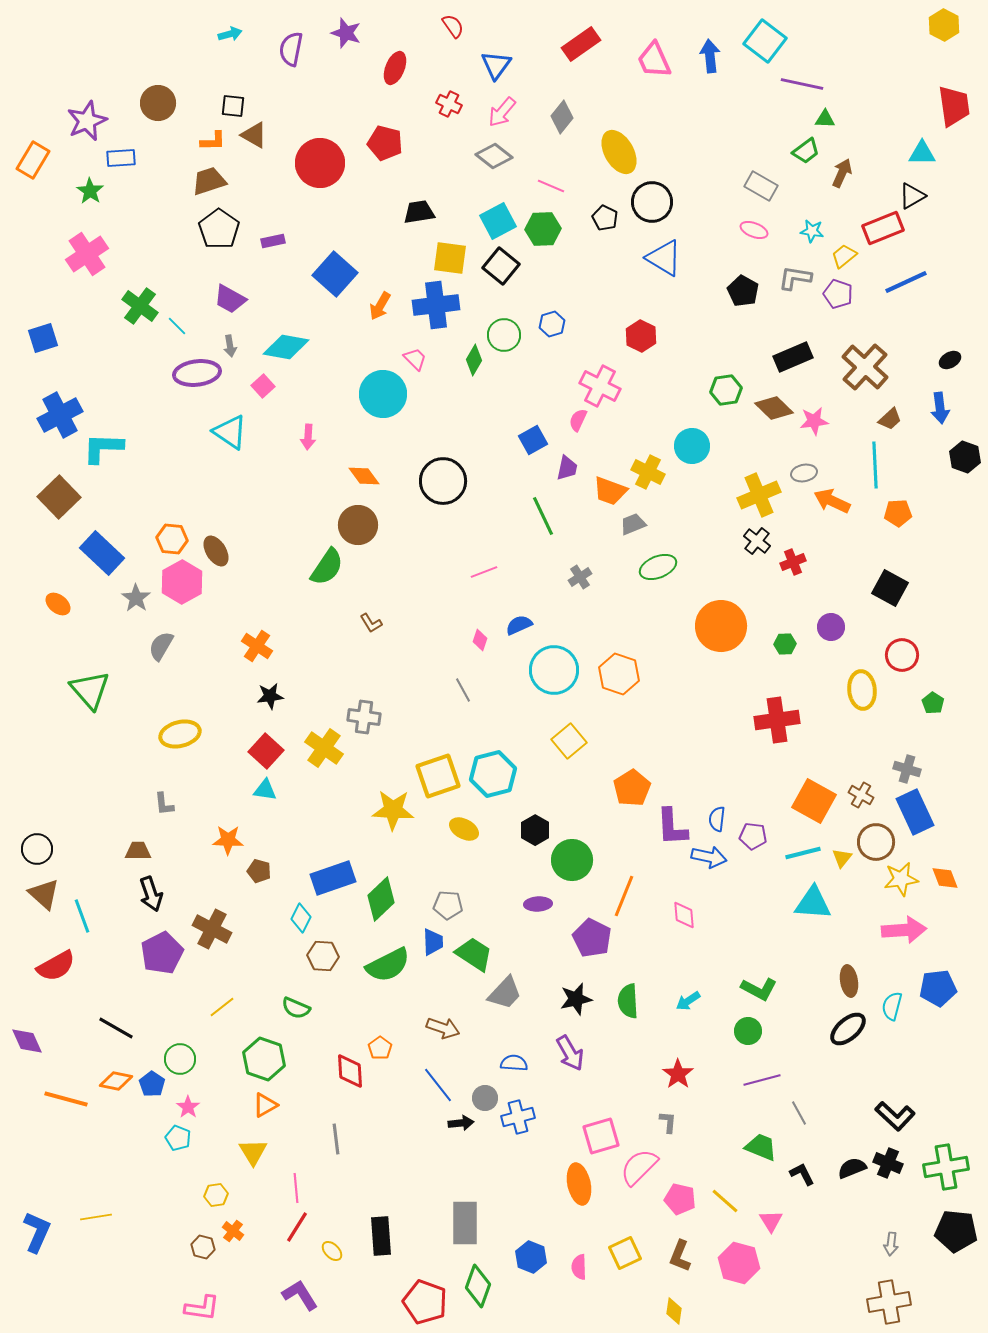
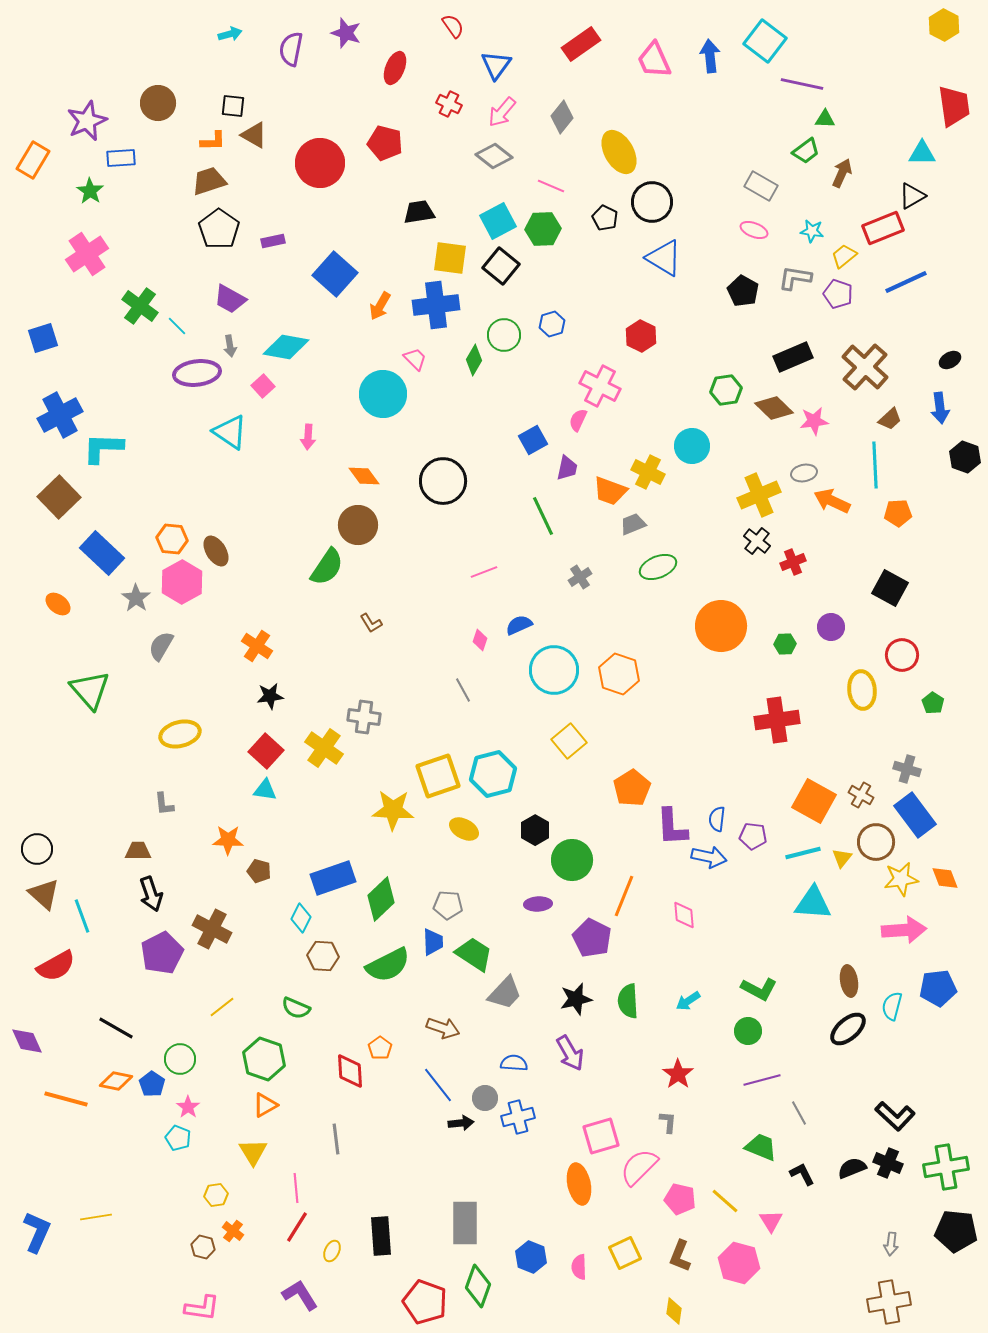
blue rectangle at (915, 812): moved 3 px down; rotated 12 degrees counterclockwise
yellow ellipse at (332, 1251): rotated 70 degrees clockwise
